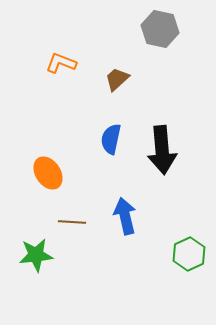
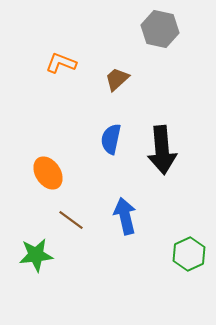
brown line: moved 1 px left, 2 px up; rotated 32 degrees clockwise
